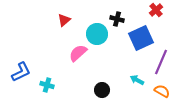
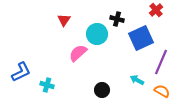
red triangle: rotated 16 degrees counterclockwise
